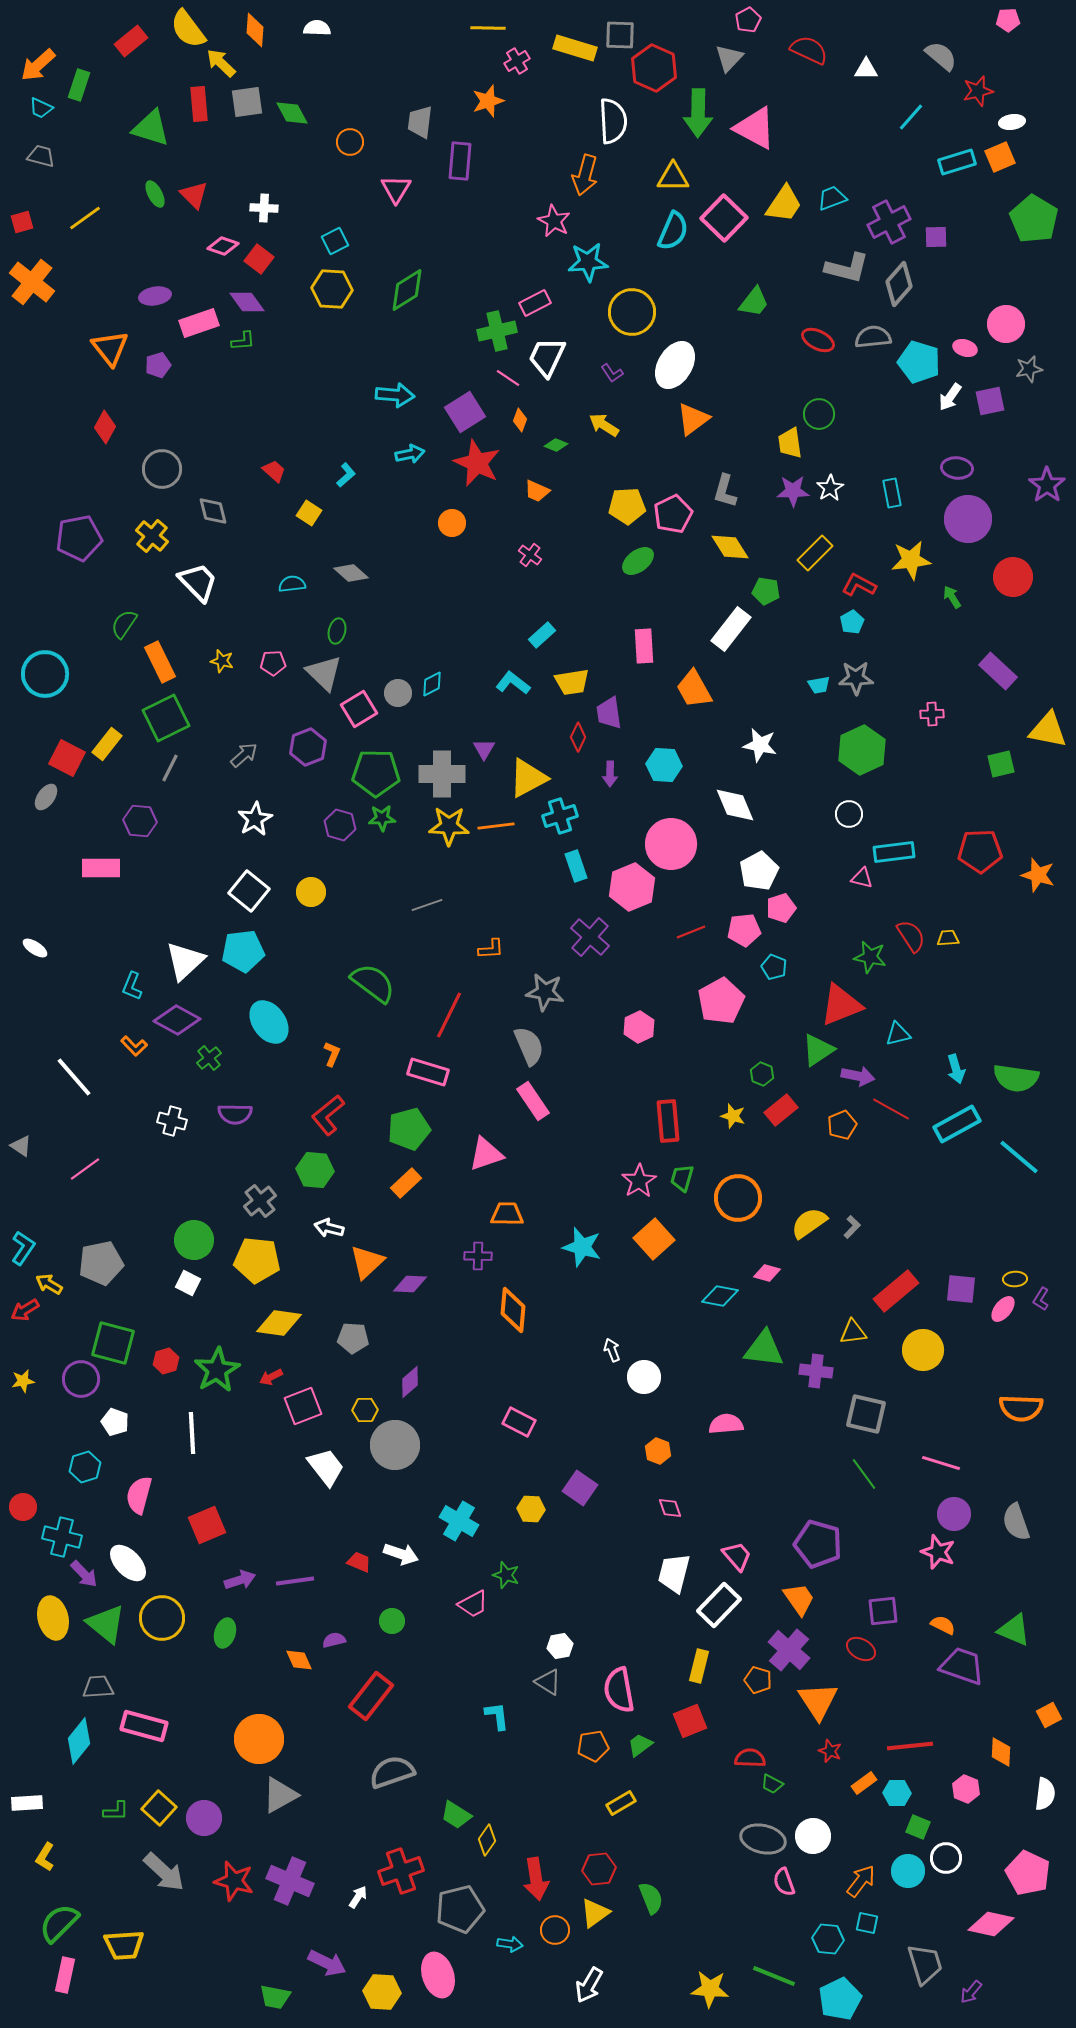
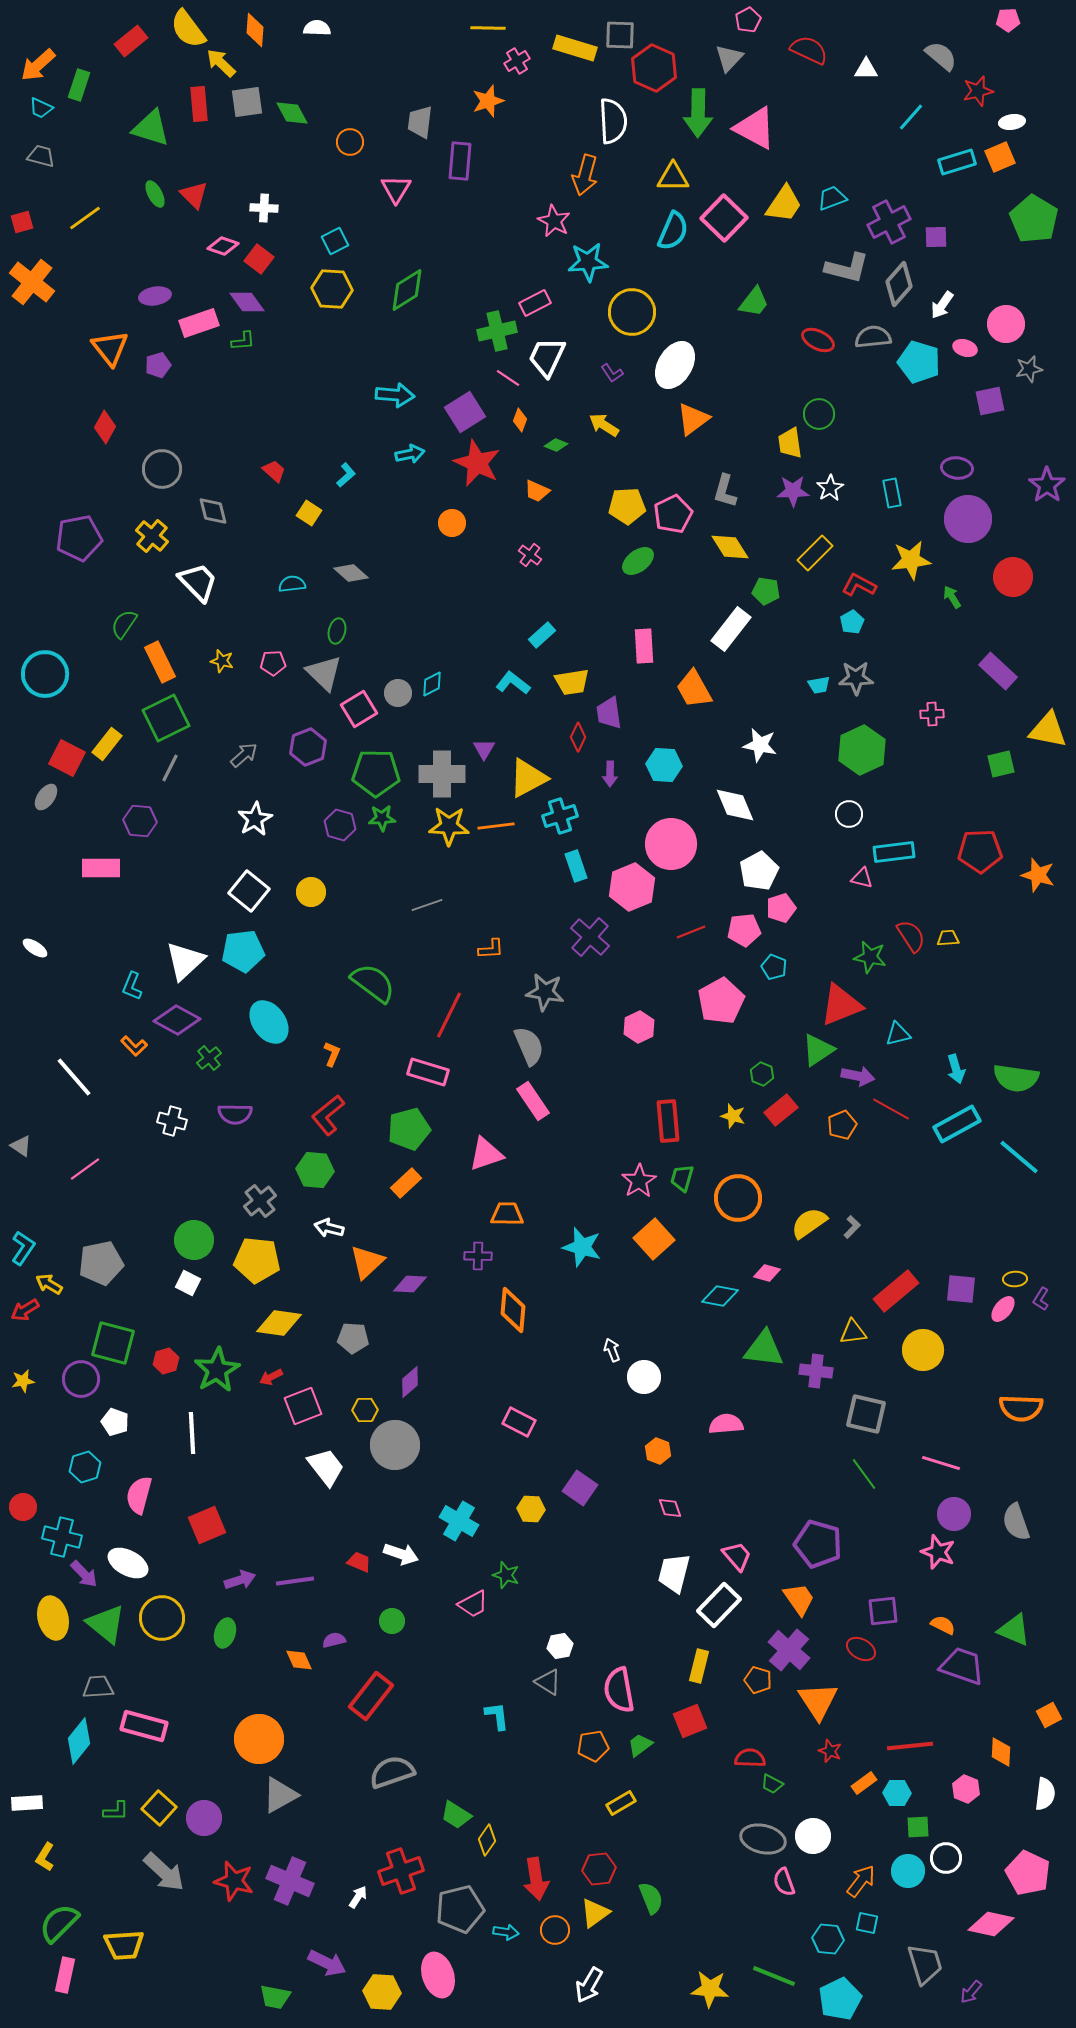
white arrow at (950, 397): moved 8 px left, 92 px up
white ellipse at (128, 1563): rotated 18 degrees counterclockwise
green square at (918, 1827): rotated 25 degrees counterclockwise
cyan arrow at (510, 1944): moved 4 px left, 12 px up
